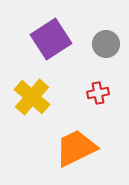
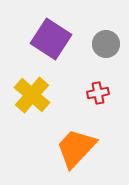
purple square: rotated 24 degrees counterclockwise
yellow cross: moved 2 px up
orange trapezoid: rotated 21 degrees counterclockwise
